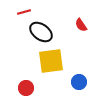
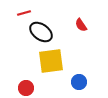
red line: moved 1 px down
